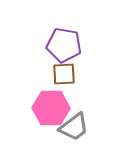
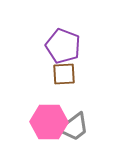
purple pentagon: moved 1 px left, 1 px down; rotated 12 degrees clockwise
pink hexagon: moved 2 px left, 14 px down
